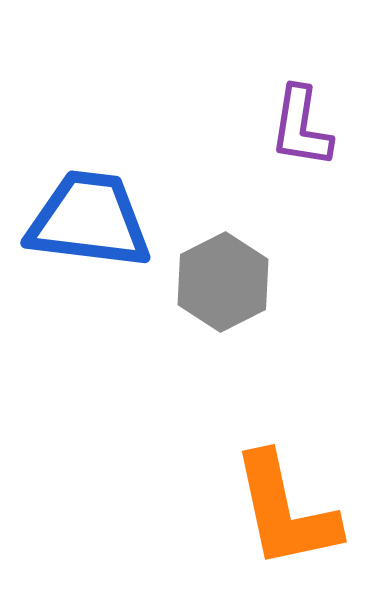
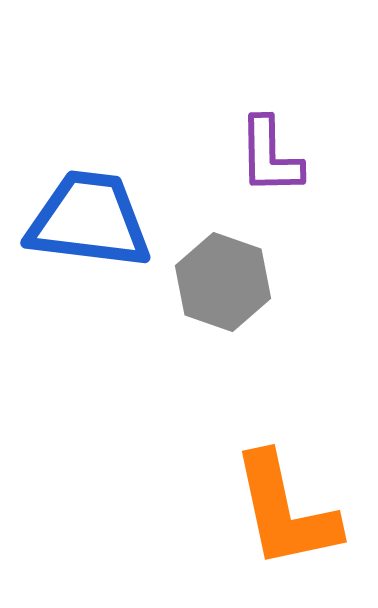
purple L-shape: moved 31 px left, 29 px down; rotated 10 degrees counterclockwise
gray hexagon: rotated 14 degrees counterclockwise
